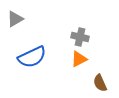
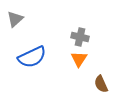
gray triangle: rotated 12 degrees counterclockwise
orange triangle: rotated 30 degrees counterclockwise
brown semicircle: moved 1 px right, 1 px down
